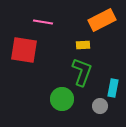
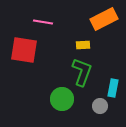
orange rectangle: moved 2 px right, 1 px up
